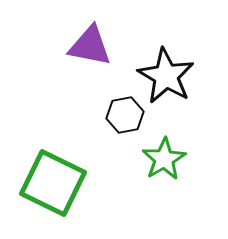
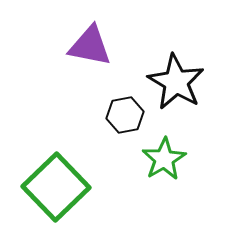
black star: moved 10 px right, 6 px down
green square: moved 3 px right, 4 px down; rotated 20 degrees clockwise
